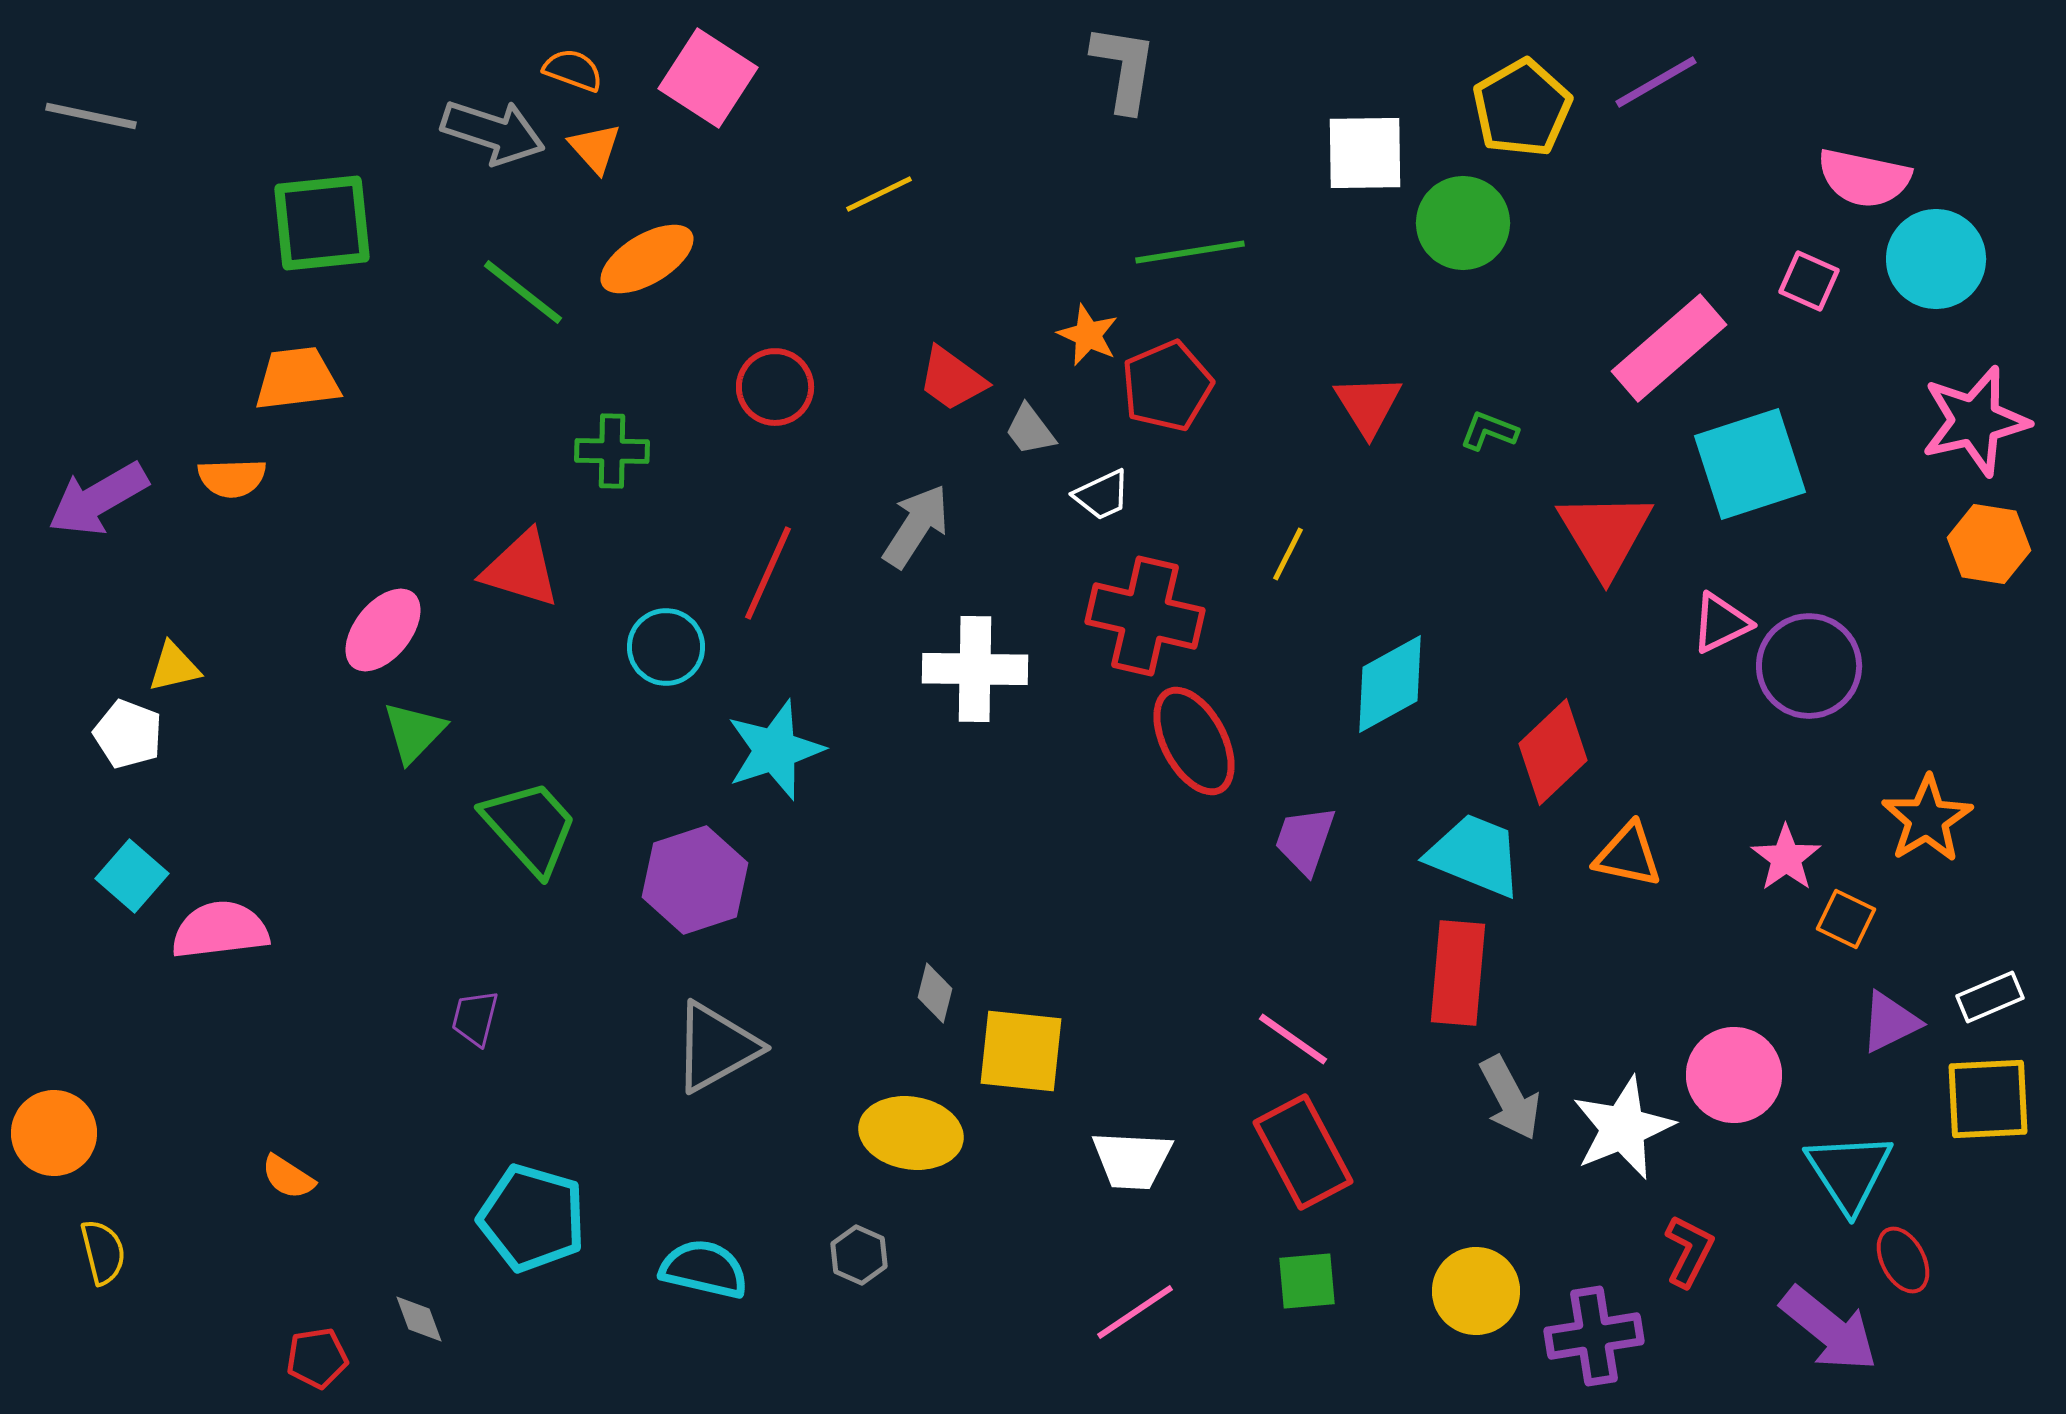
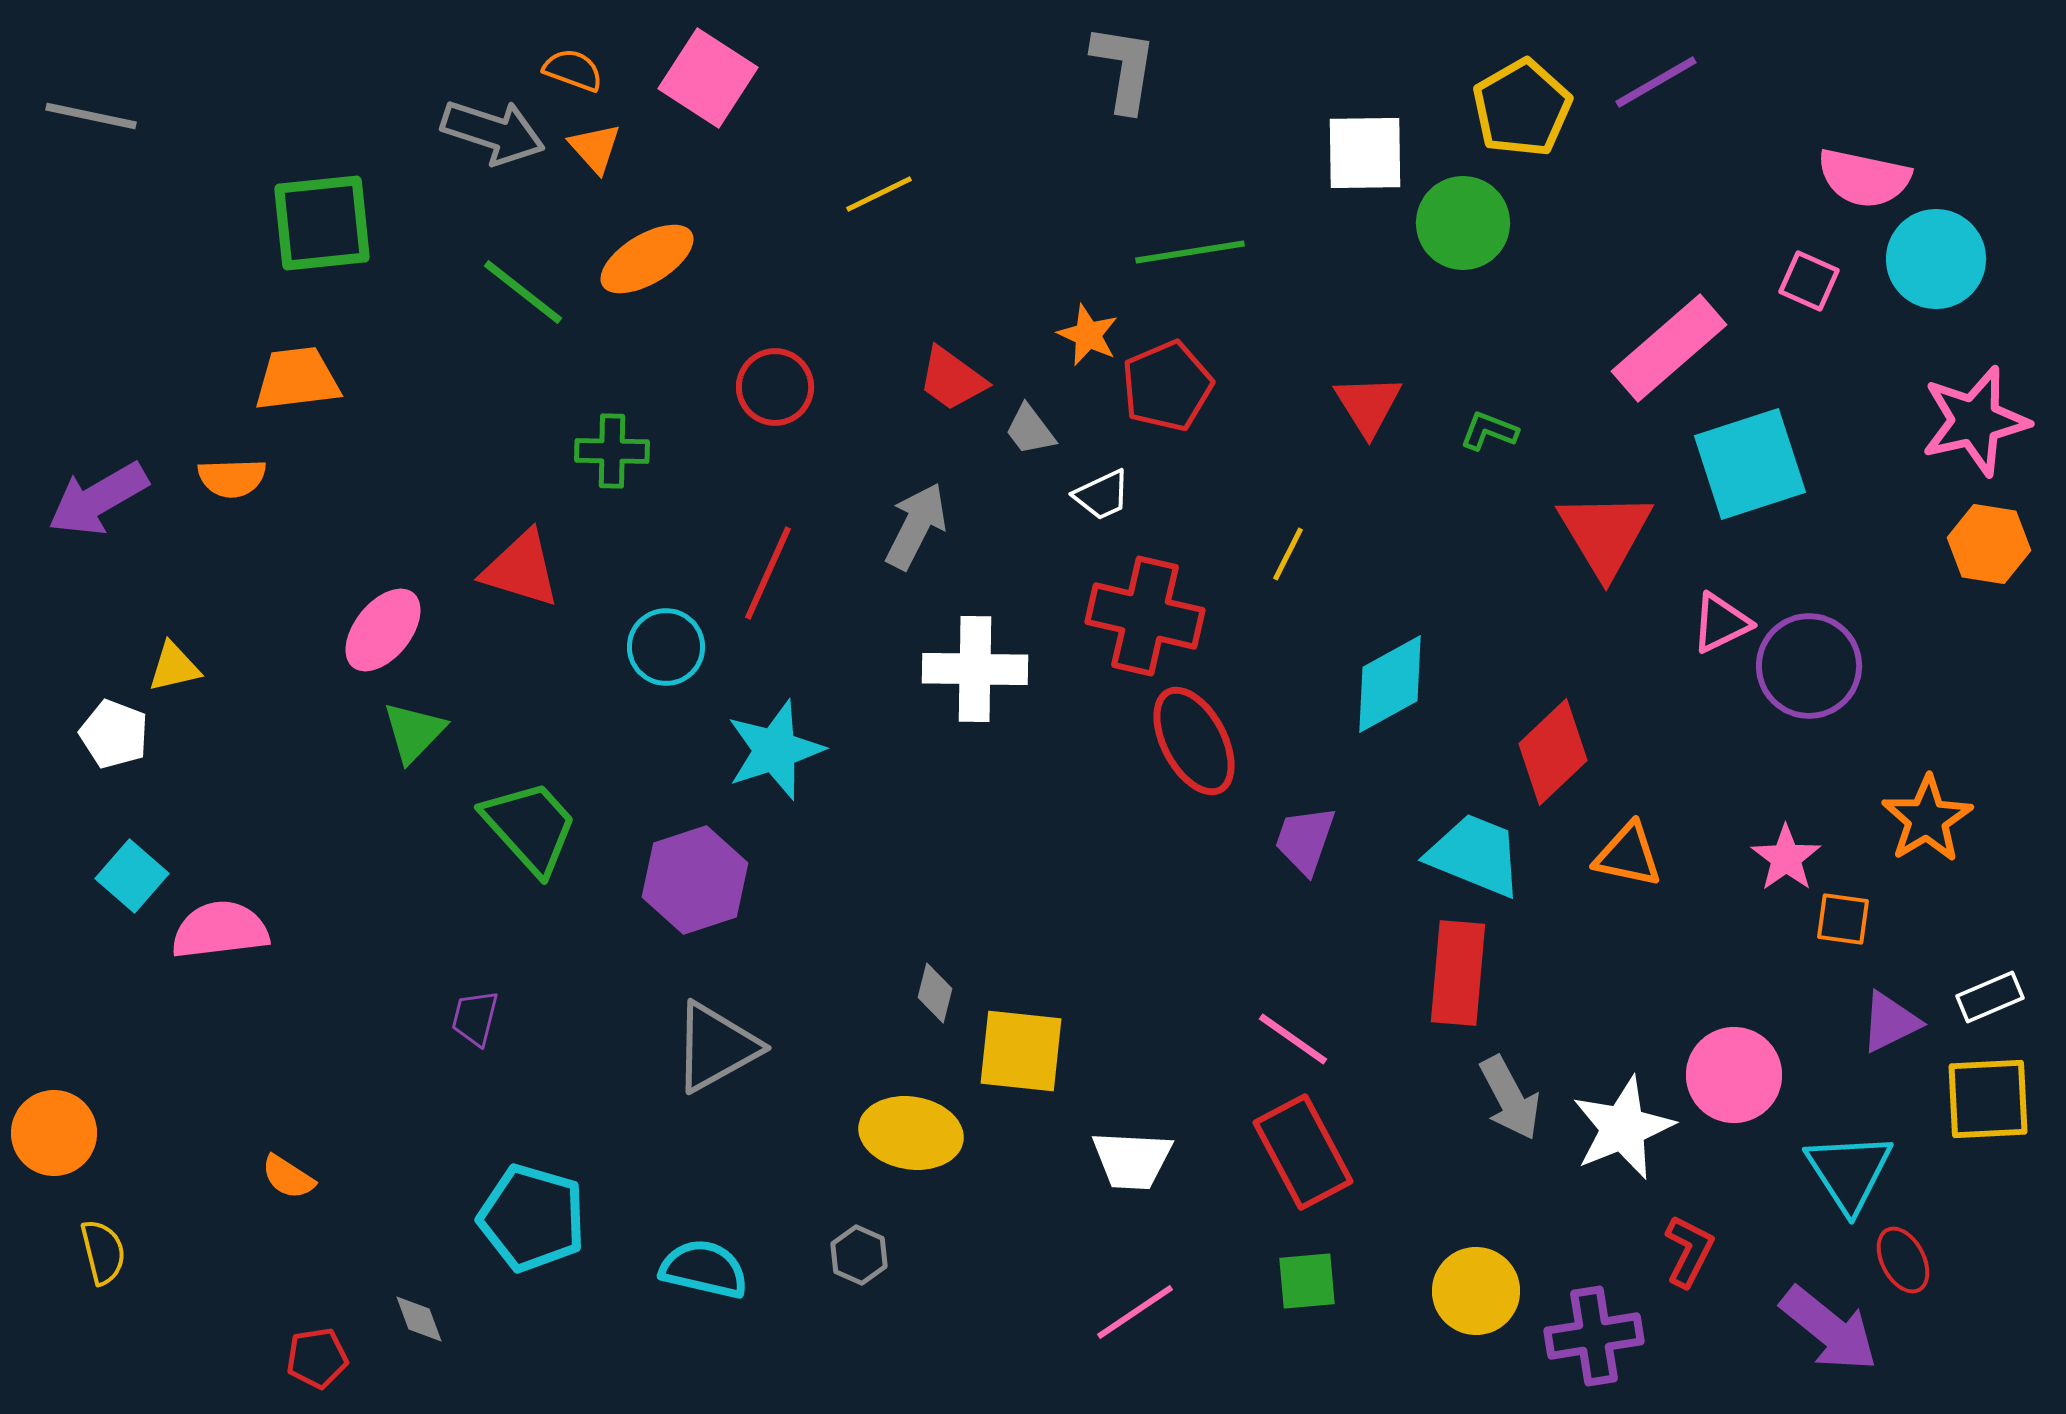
gray arrow at (916, 526): rotated 6 degrees counterclockwise
white pentagon at (128, 734): moved 14 px left
orange square at (1846, 919): moved 3 px left; rotated 18 degrees counterclockwise
